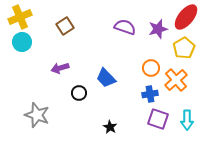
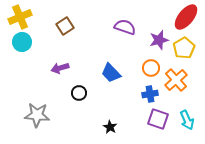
purple star: moved 1 px right, 11 px down
blue trapezoid: moved 5 px right, 5 px up
gray star: rotated 15 degrees counterclockwise
cyan arrow: rotated 24 degrees counterclockwise
